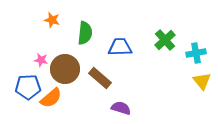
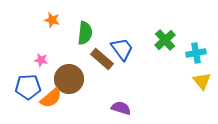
blue trapezoid: moved 2 px right, 2 px down; rotated 55 degrees clockwise
brown circle: moved 4 px right, 10 px down
brown rectangle: moved 2 px right, 19 px up
